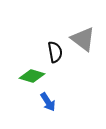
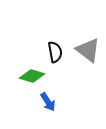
gray triangle: moved 5 px right, 11 px down
